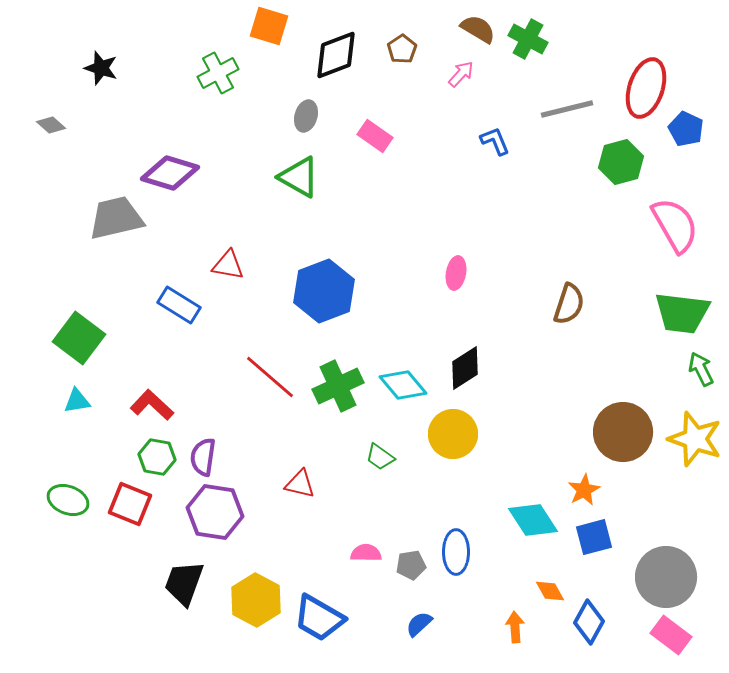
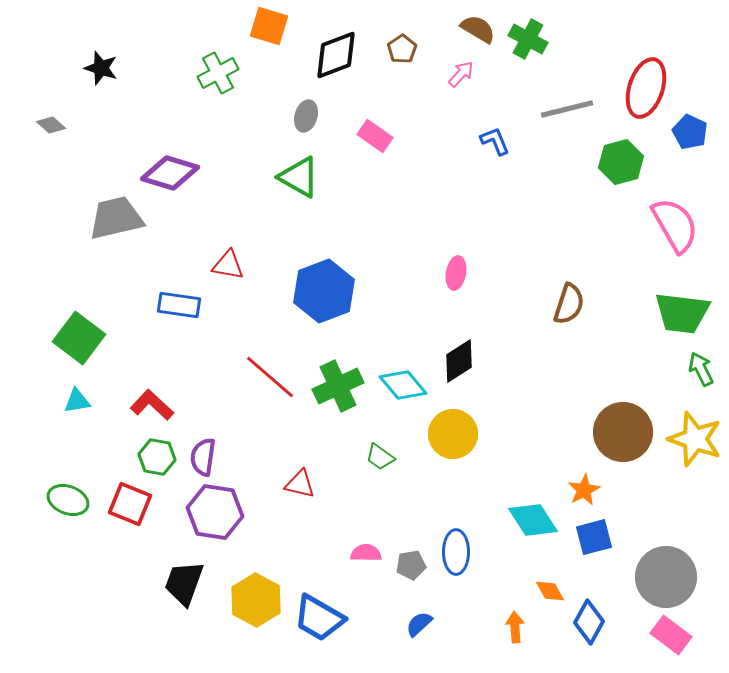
blue pentagon at (686, 129): moved 4 px right, 3 px down
blue rectangle at (179, 305): rotated 24 degrees counterclockwise
black diamond at (465, 368): moved 6 px left, 7 px up
